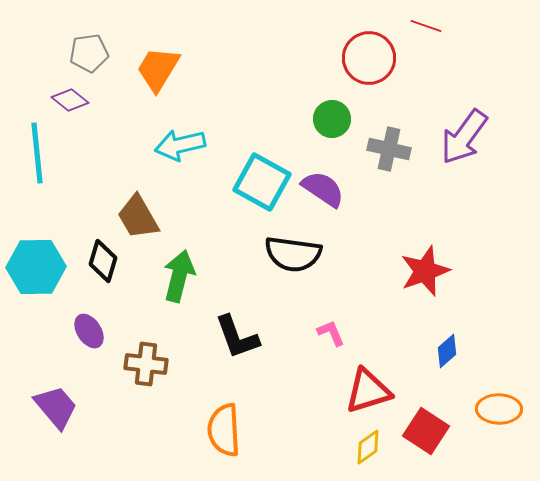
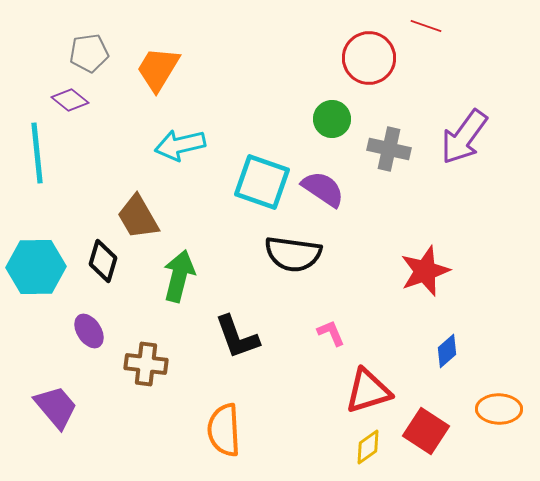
cyan square: rotated 10 degrees counterclockwise
